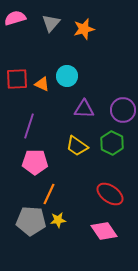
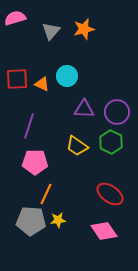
gray triangle: moved 8 px down
purple circle: moved 6 px left, 2 px down
green hexagon: moved 1 px left, 1 px up
orange line: moved 3 px left
